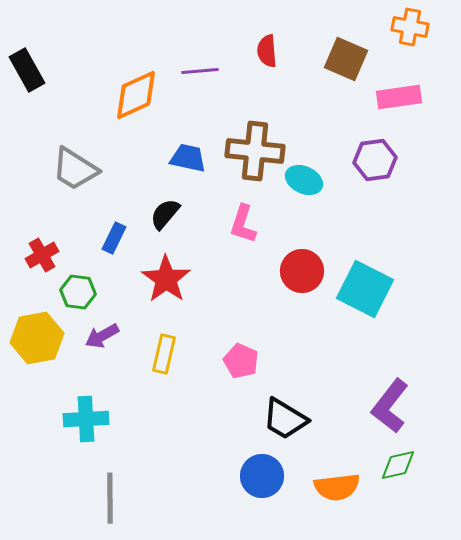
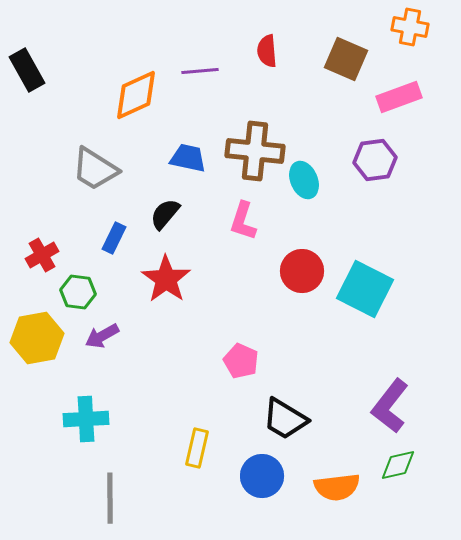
pink rectangle: rotated 12 degrees counterclockwise
gray trapezoid: moved 20 px right
cyan ellipse: rotated 42 degrees clockwise
pink L-shape: moved 3 px up
yellow rectangle: moved 33 px right, 94 px down
